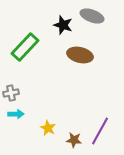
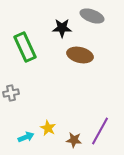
black star: moved 1 px left, 3 px down; rotated 18 degrees counterclockwise
green rectangle: rotated 68 degrees counterclockwise
cyan arrow: moved 10 px right, 23 px down; rotated 21 degrees counterclockwise
